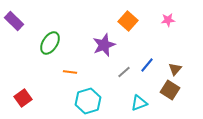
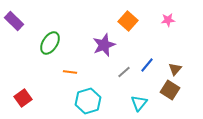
cyan triangle: rotated 30 degrees counterclockwise
